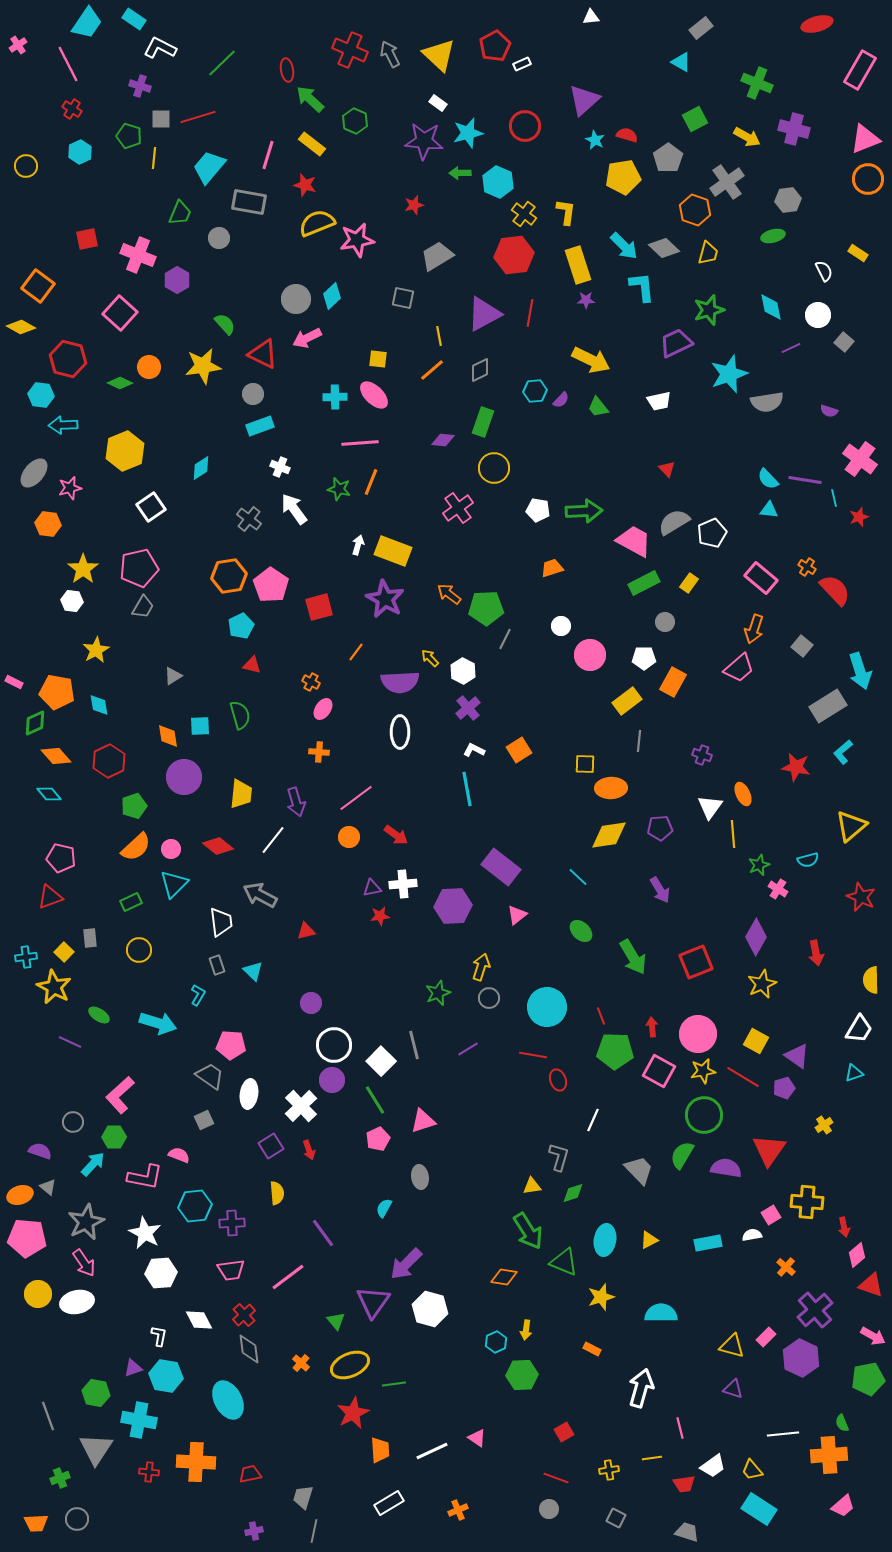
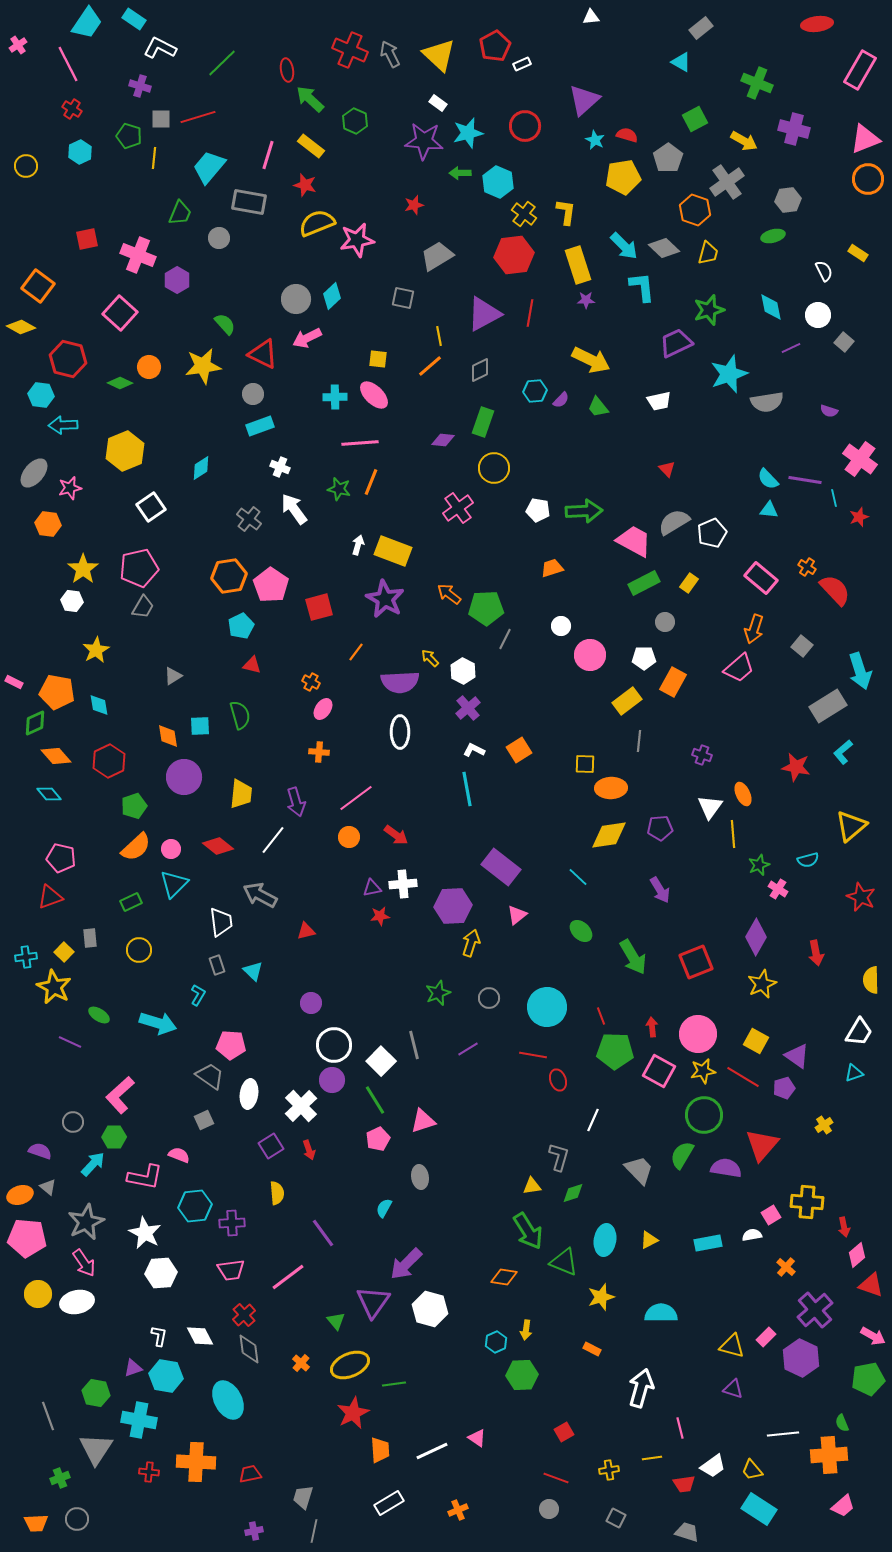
red ellipse at (817, 24): rotated 8 degrees clockwise
yellow arrow at (747, 137): moved 3 px left, 4 px down
yellow rectangle at (312, 144): moved 1 px left, 2 px down
orange line at (432, 370): moved 2 px left, 4 px up
yellow arrow at (481, 967): moved 10 px left, 24 px up
white trapezoid at (859, 1029): moved 3 px down
red triangle at (769, 1150): moved 7 px left, 5 px up; rotated 6 degrees clockwise
white diamond at (199, 1320): moved 1 px right, 16 px down
